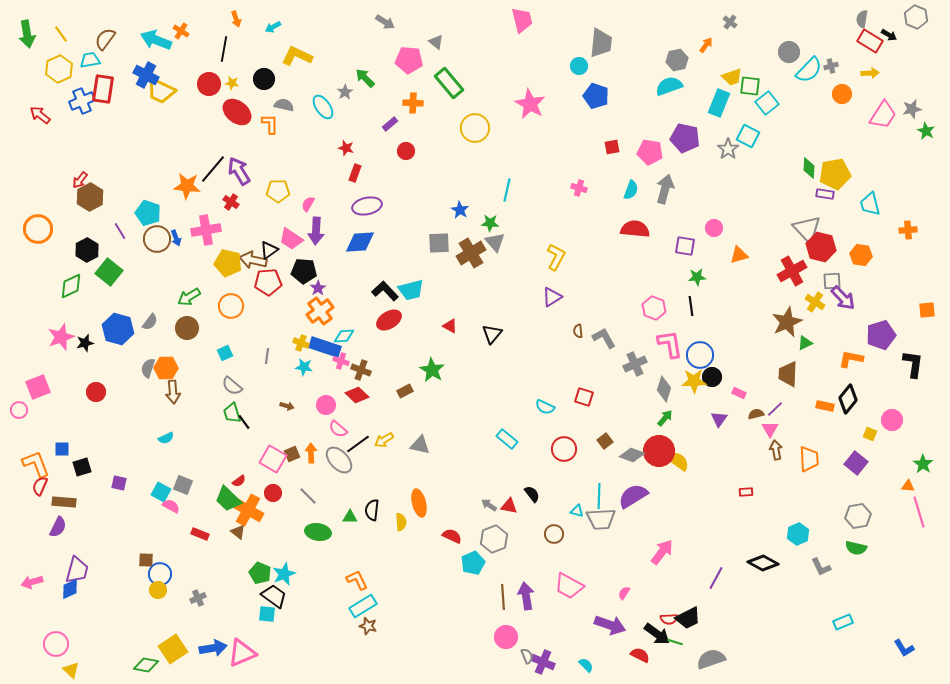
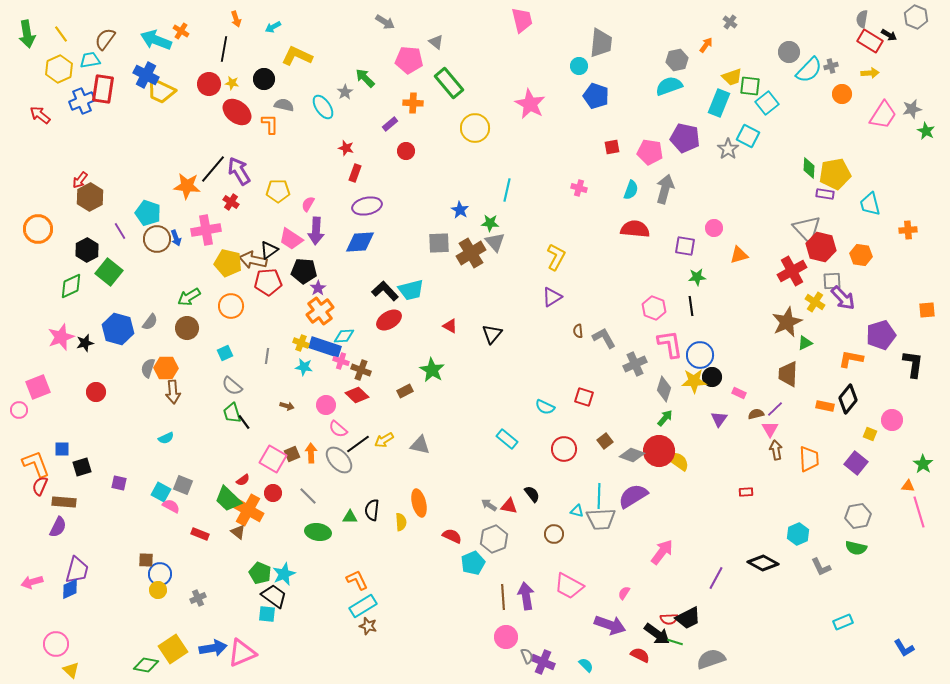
red semicircle at (239, 481): moved 4 px right, 1 px up
